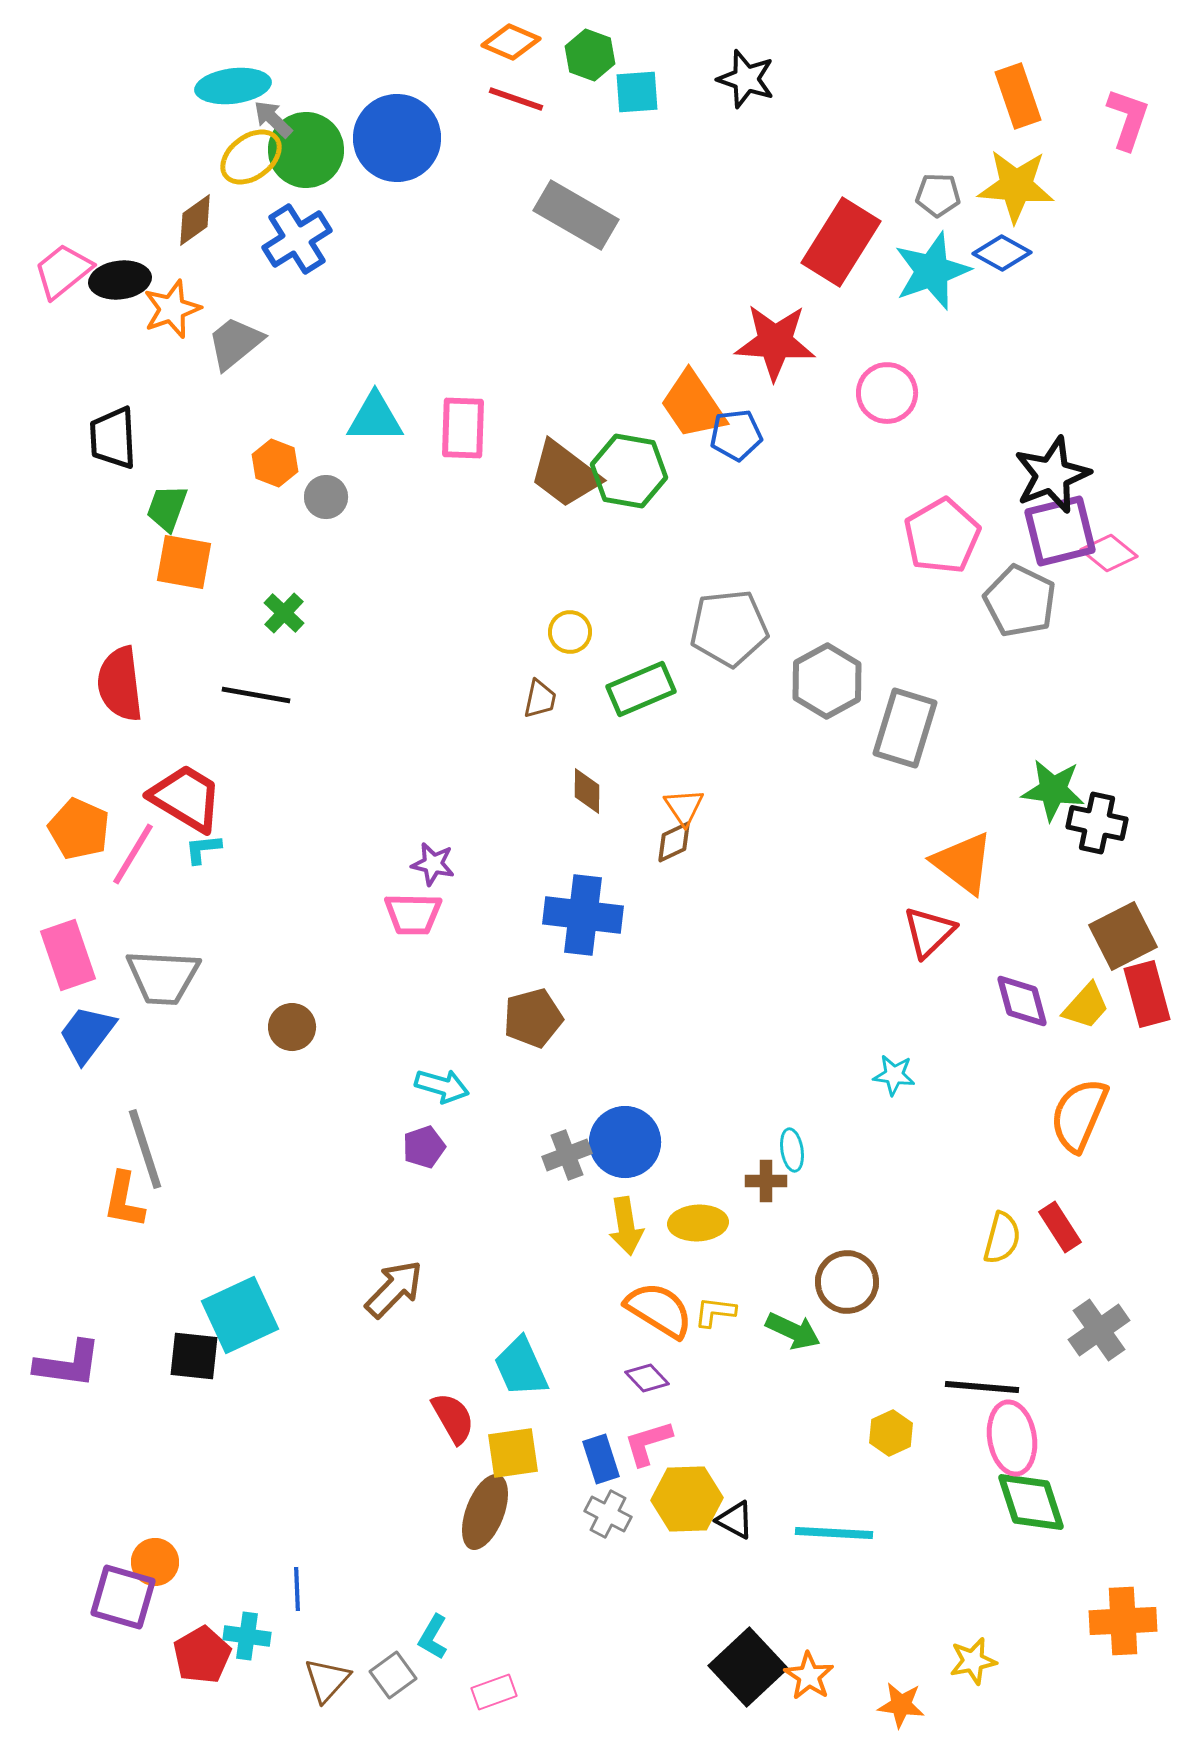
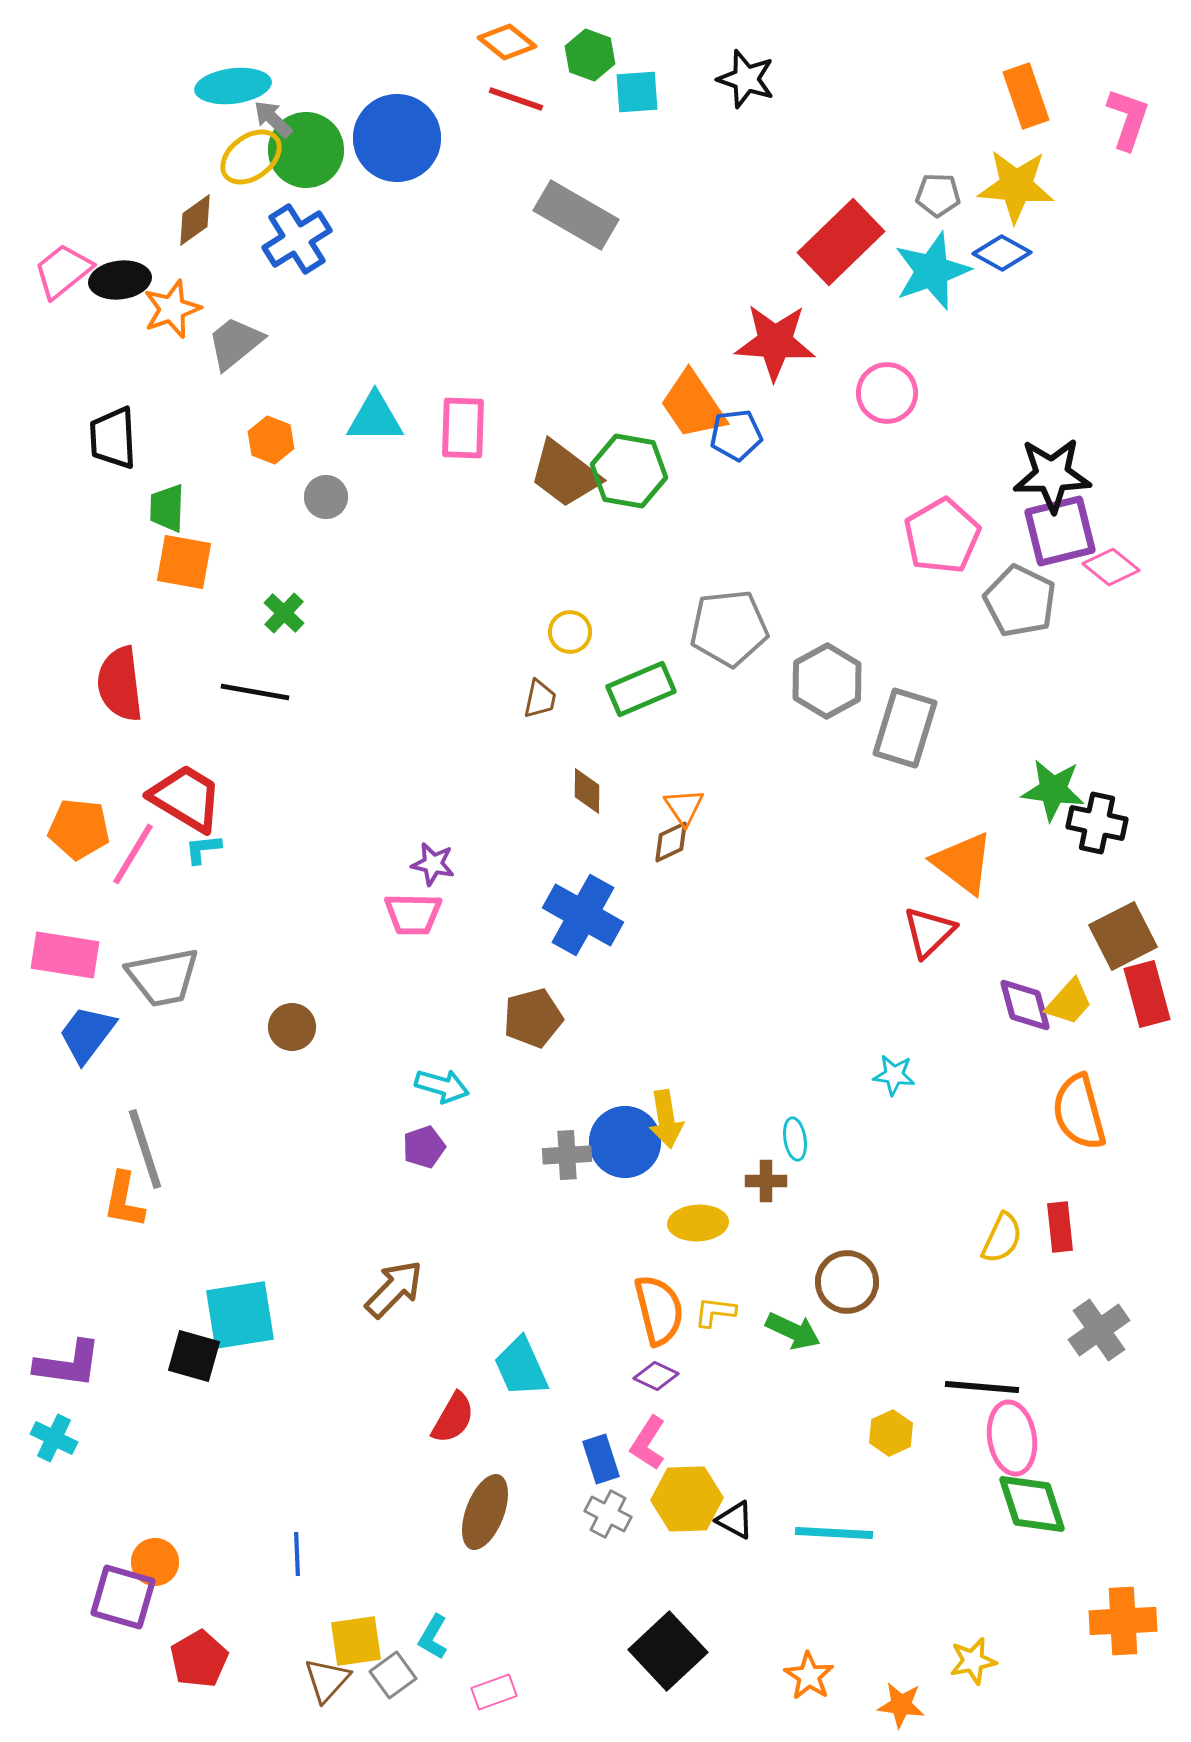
orange diamond at (511, 42): moved 4 px left; rotated 16 degrees clockwise
orange rectangle at (1018, 96): moved 8 px right
red rectangle at (841, 242): rotated 14 degrees clockwise
orange hexagon at (275, 463): moved 4 px left, 23 px up
black star at (1052, 475): rotated 20 degrees clockwise
green trapezoid at (167, 508): rotated 18 degrees counterclockwise
pink diamond at (1109, 553): moved 2 px right, 14 px down
black line at (256, 695): moved 1 px left, 3 px up
orange pentagon at (79, 829): rotated 18 degrees counterclockwise
brown diamond at (674, 842): moved 3 px left
blue cross at (583, 915): rotated 22 degrees clockwise
pink rectangle at (68, 955): moved 3 px left; rotated 62 degrees counterclockwise
gray trapezoid at (163, 977): rotated 14 degrees counterclockwise
purple diamond at (1022, 1001): moved 3 px right, 4 px down
yellow trapezoid at (1086, 1006): moved 17 px left, 4 px up
orange semicircle at (1079, 1115): moved 3 px up; rotated 38 degrees counterclockwise
cyan ellipse at (792, 1150): moved 3 px right, 11 px up
gray cross at (567, 1155): rotated 18 degrees clockwise
yellow arrow at (626, 1226): moved 40 px right, 107 px up
red rectangle at (1060, 1227): rotated 27 degrees clockwise
yellow semicircle at (1002, 1238): rotated 10 degrees clockwise
orange semicircle at (659, 1310): rotated 44 degrees clockwise
cyan square at (240, 1315): rotated 16 degrees clockwise
black square at (194, 1356): rotated 10 degrees clockwise
purple diamond at (647, 1378): moved 9 px right, 2 px up; rotated 21 degrees counterclockwise
red semicircle at (453, 1418): rotated 60 degrees clockwise
pink L-shape at (648, 1443): rotated 40 degrees counterclockwise
yellow square at (513, 1453): moved 157 px left, 188 px down
green diamond at (1031, 1502): moved 1 px right, 2 px down
blue line at (297, 1589): moved 35 px up
cyan cross at (247, 1636): moved 193 px left, 198 px up; rotated 18 degrees clockwise
red pentagon at (202, 1655): moved 3 px left, 4 px down
black square at (748, 1667): moved 80 px left, 16 px up
